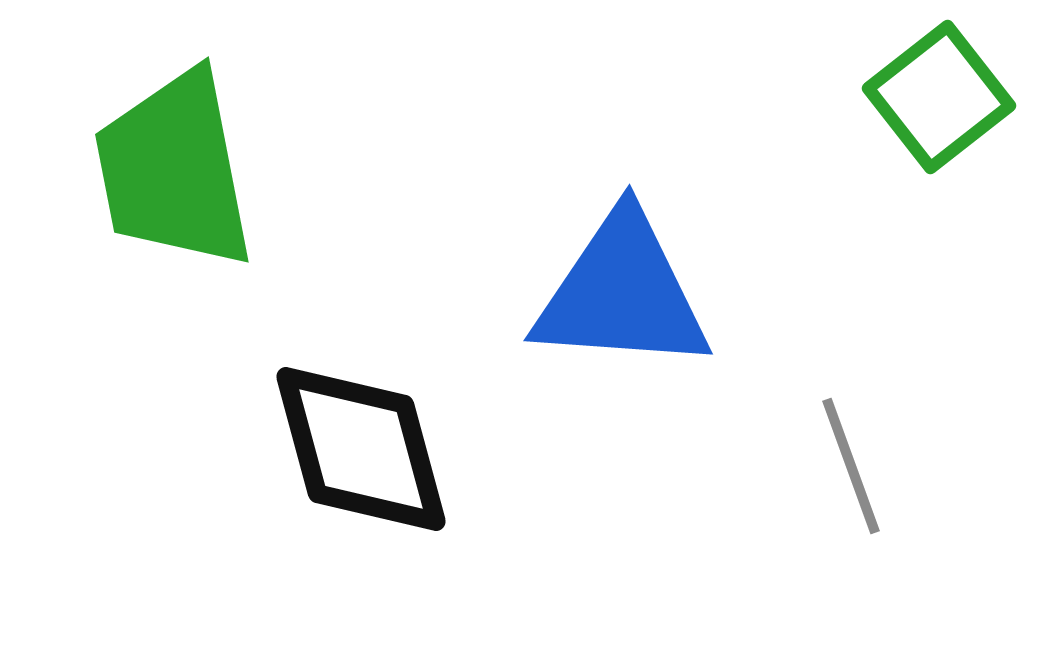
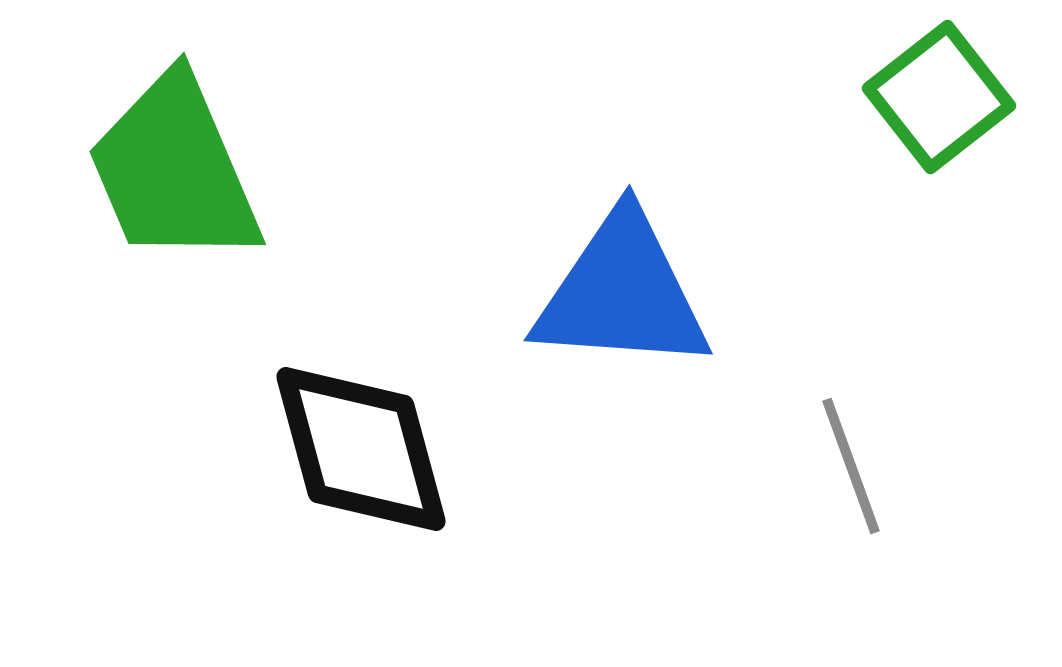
green trapezoid: rotated 12 degrees counterclockwise
